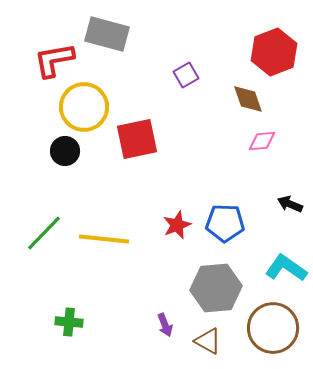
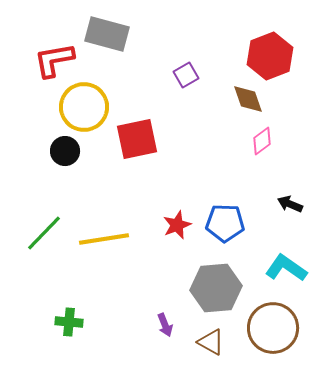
red hexagon: moved 4 px left, 4 px down
pink diamond: rotated 32 degrees counterclockwise
yellow line: rotated 15 degrees counterclockwise
brown triangle: moved 3 px right, 1 px down
